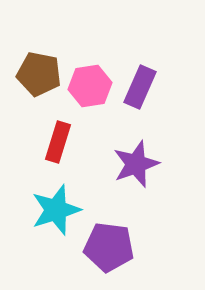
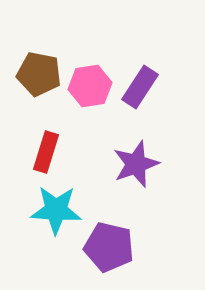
purple rectangle: rotated 9 degrees clockwise
red rectangle: moved 12 px left, 10 px down
cyan star: rotated 21 degrees clockwise
purple pentagon: rotated 6 degrees clockwise
